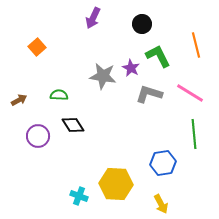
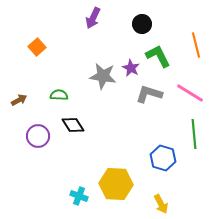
blue hexagon: moved 5 px up; rotated 25 degrees clockwise
